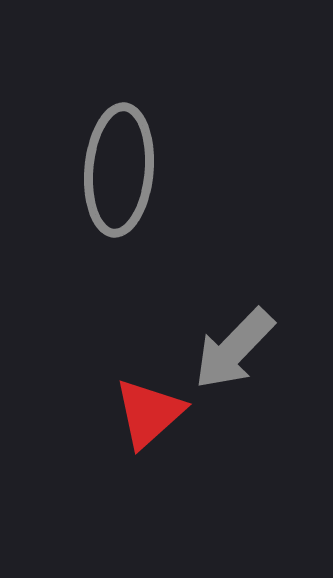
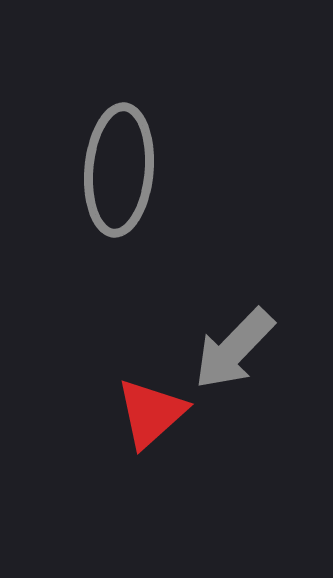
red triangle: moved 2 px right
